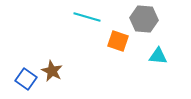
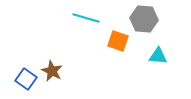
cyan line: moved 1 px left, 1 px down
